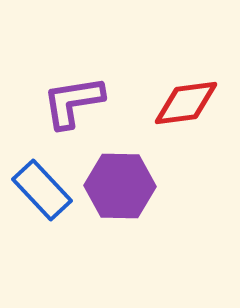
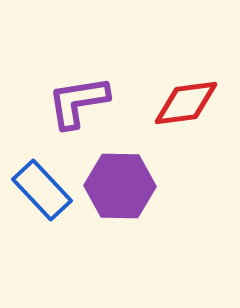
purple L-shape: moved 5 px right
